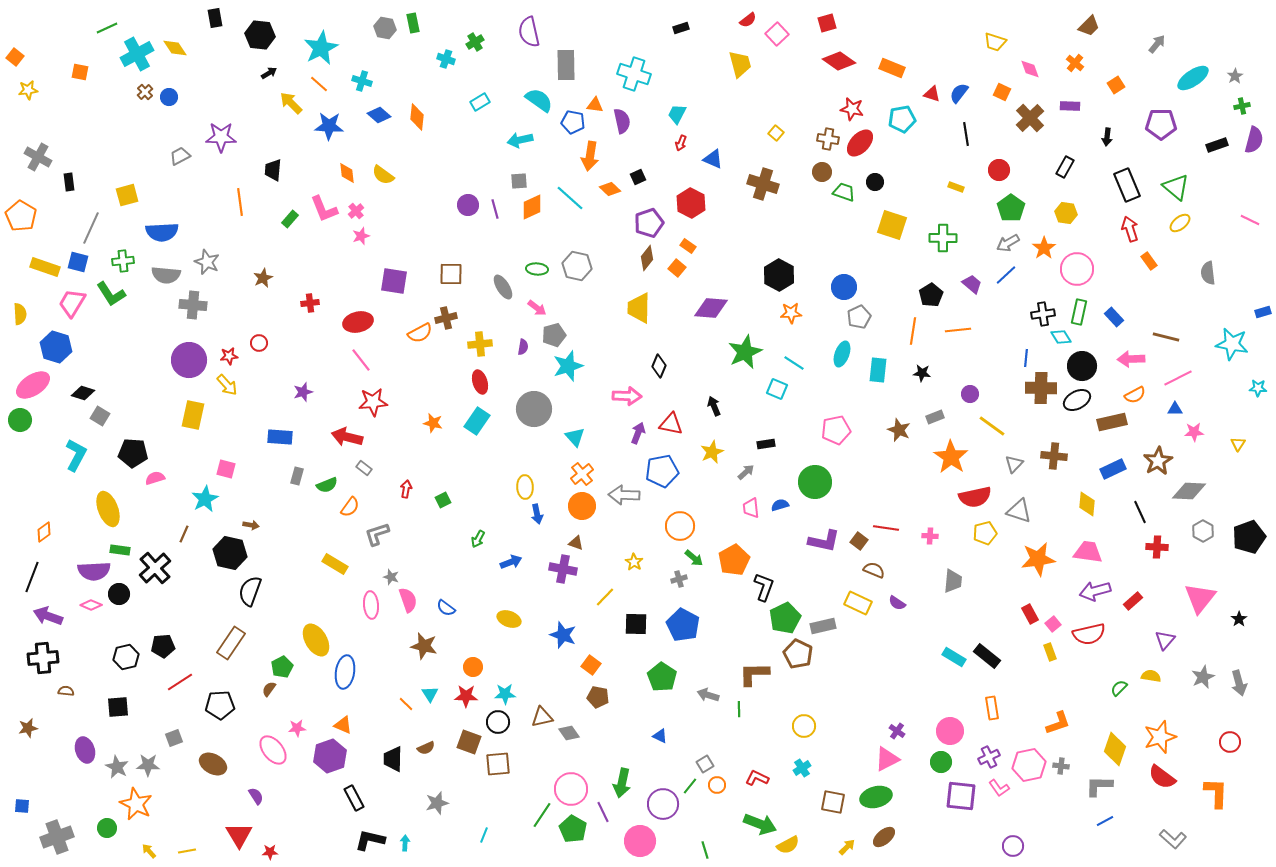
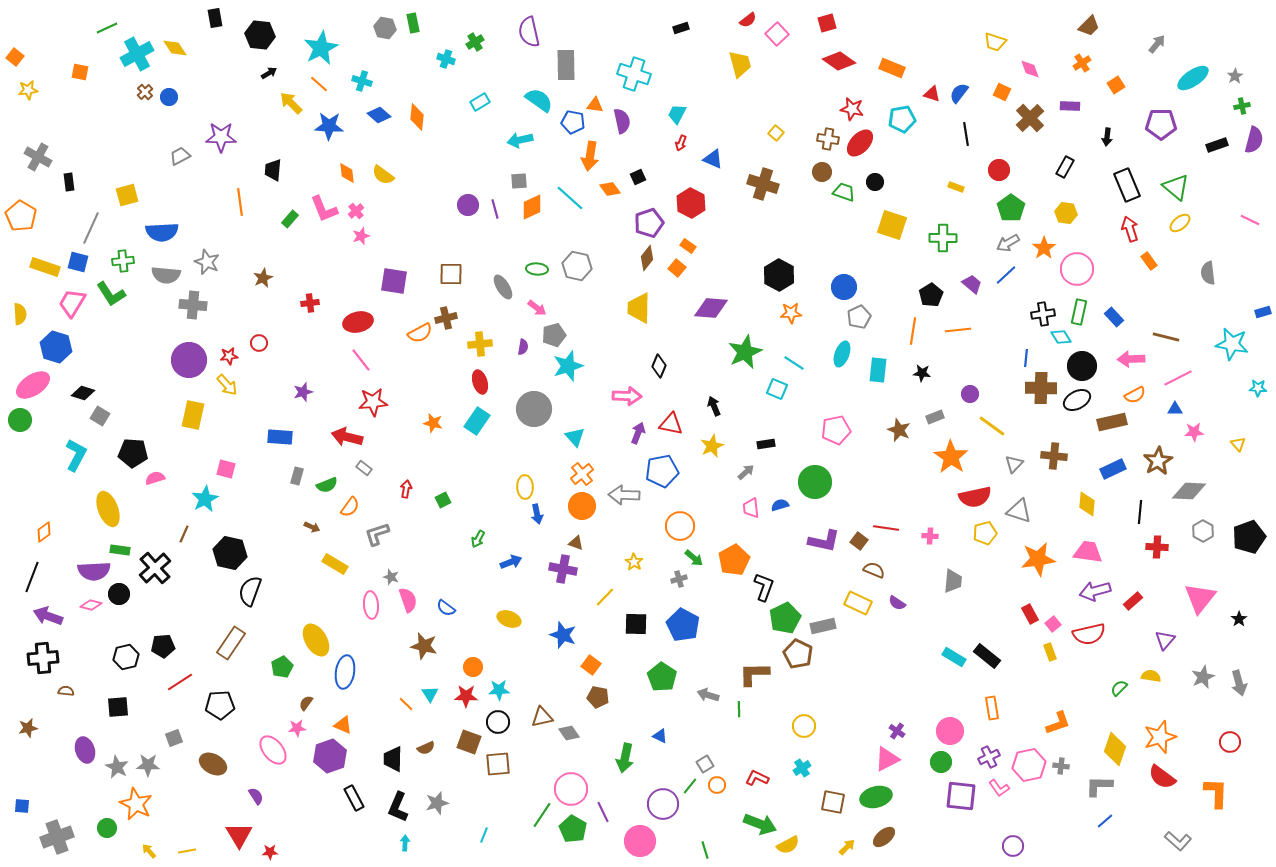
orange cross at (1075, 63): moved 7 px right; rotated 18 degrees clockwise
orange diamond at (610, 189): rotated 10 degrees clockwise
yellow triangle at (1238, 444): rotated 14 degrees counterclockwise
yellow star at (712, 452): moved 6 px up
black line at (1140, 512): rotated 30 degrees clockwise
brown arrow at (251, 525): moved 61 px right, 2 px down; rotated 14 degrees clockwise
pink diamond at (91, 605): rotated 10 degrees counterclockwise
brown semicircle at (269, 689): moved 37 px right, 14 px down
cyan star at (505, 694): moved 6 px left, 4 px up
green arrow at (622, 783): moved 3 px right, 25 px up
blue line at (1105, 821): rotated 12 degrees counterclockwise
gray L-shape at (1173, 839): moved 5 px right, 2 px down
black L-shape at (370, 840): moved 28 px right, 33 px up; rotated 80 degrees counterclockwise
